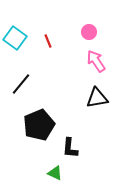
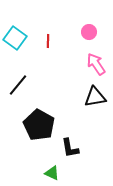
red line: rotated 24 degrees clockwise
pink arrow: moved 3 px down
black line: moved 3 px left, 1 px down
black triangle: moved 2 px left, 1 px up
black pentagon: rotated 20 degrees counterclockwise
black L-shape: rotated 15 degrees counterclockwise
green triangle: moved 3 px left
